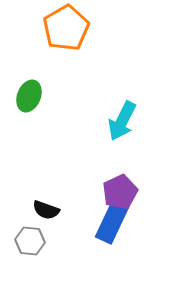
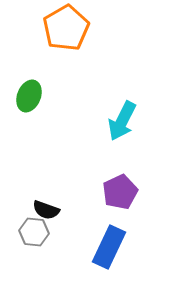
blue rectangle: moved 3 px left, 25 px down
gray hexagon: moved 4 px right, 9 px up
